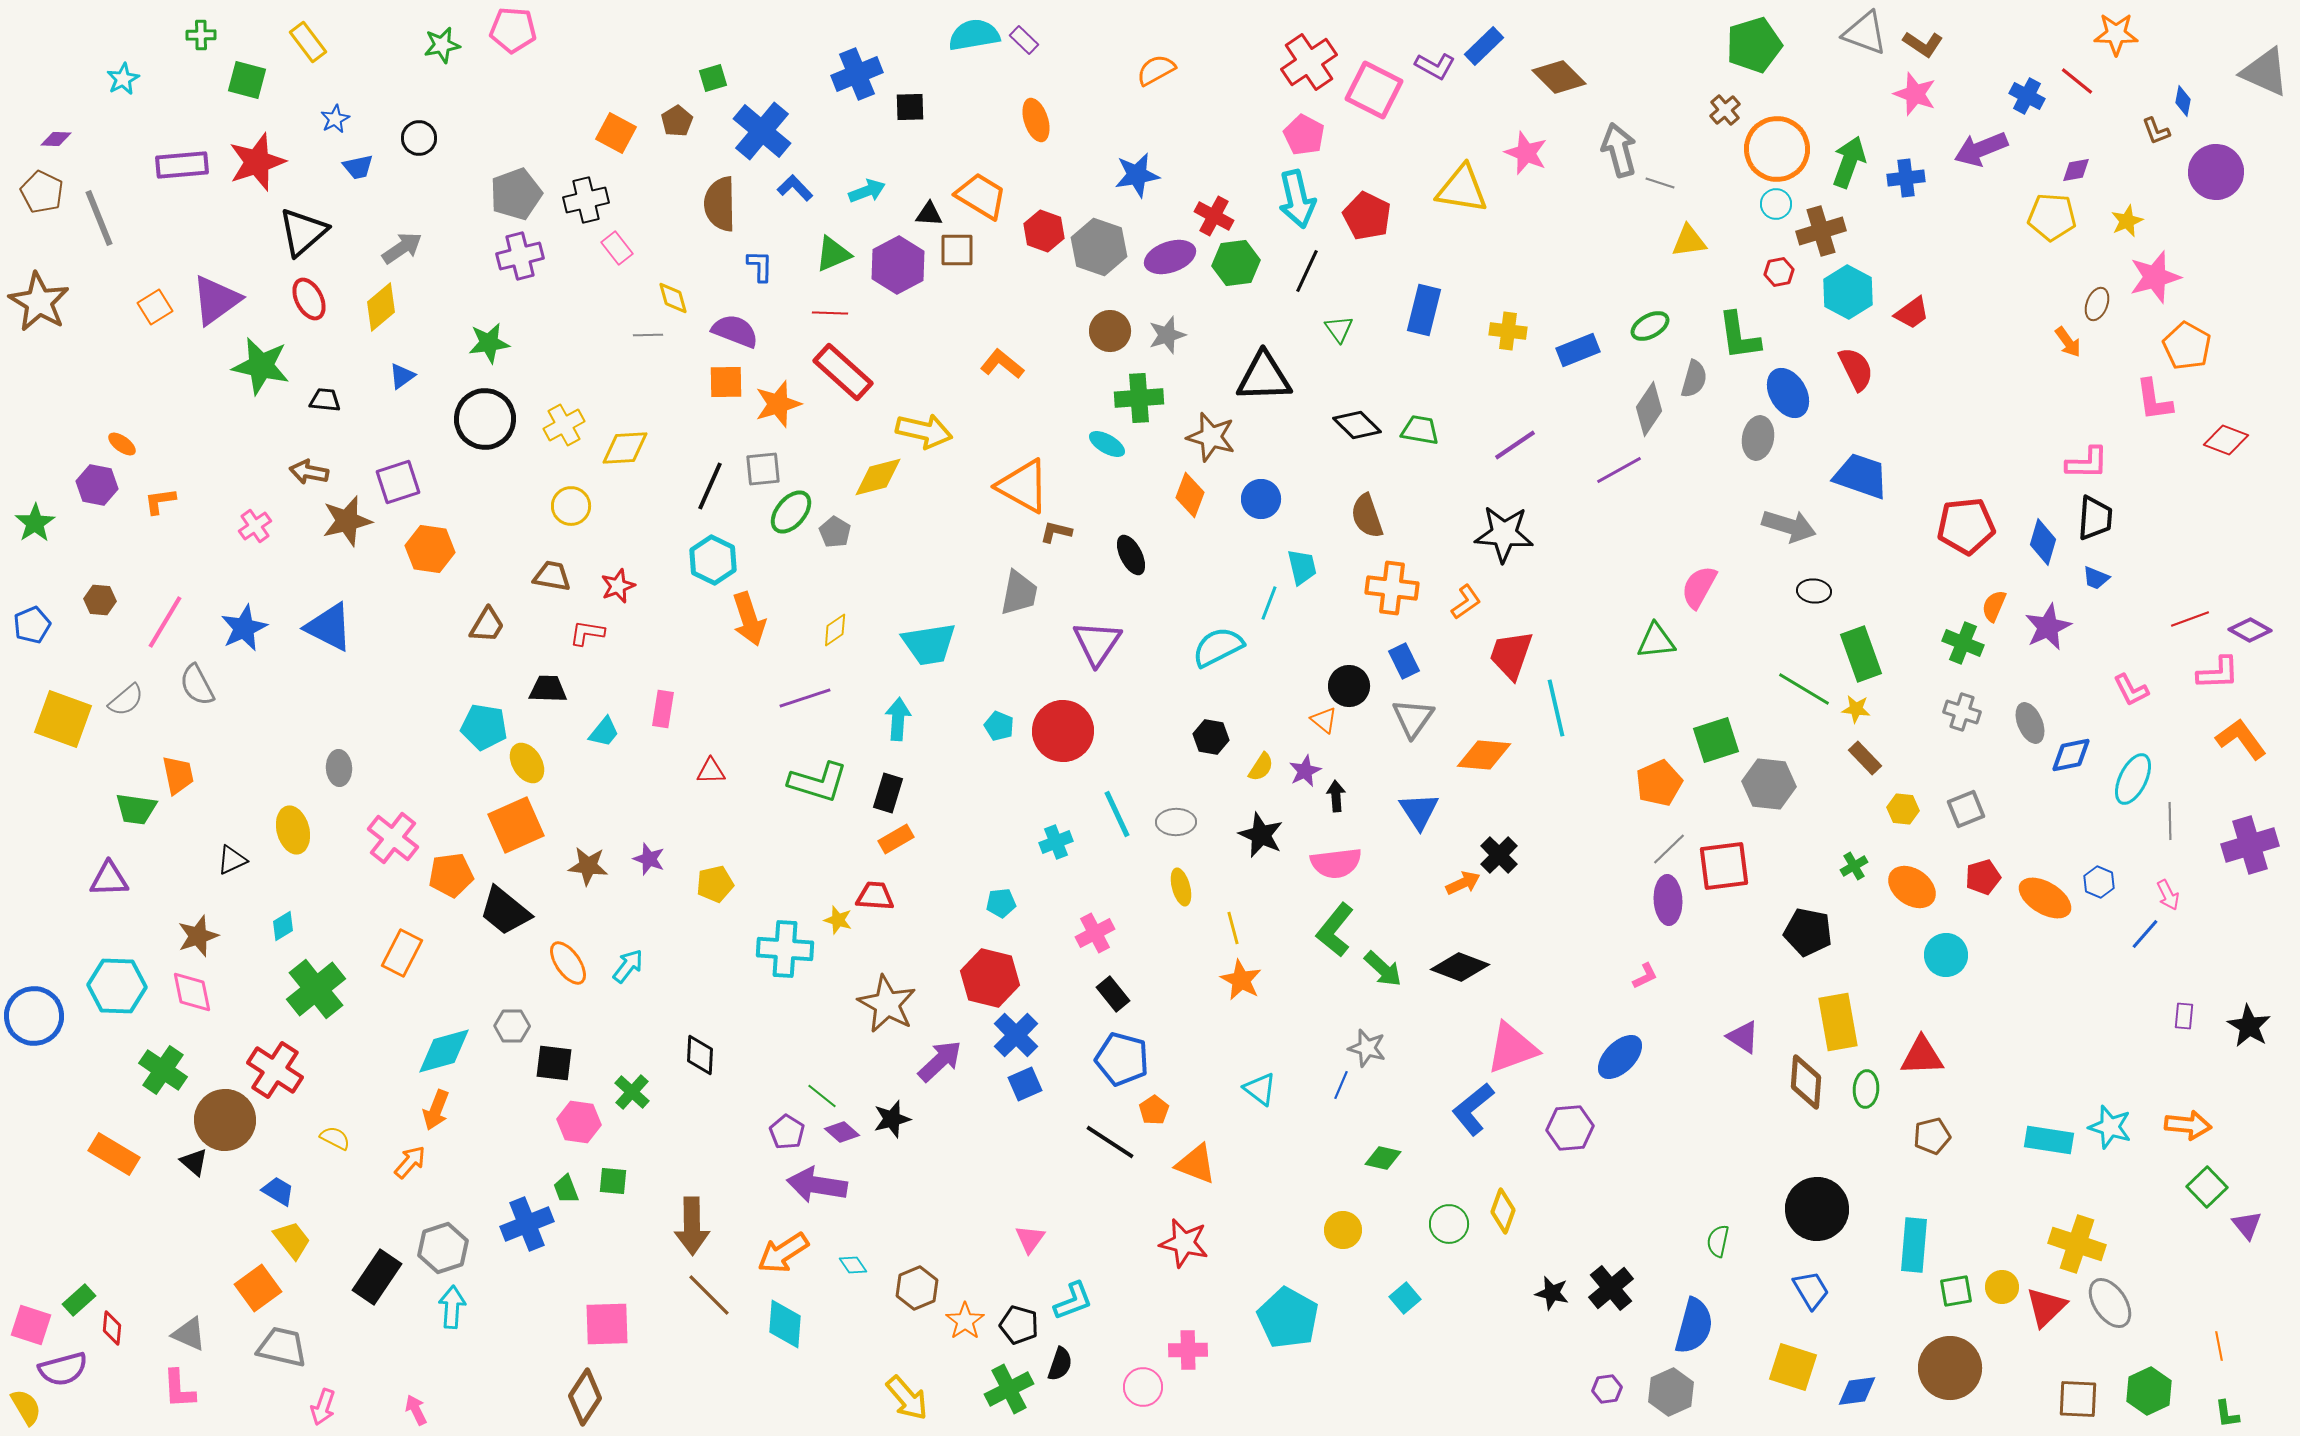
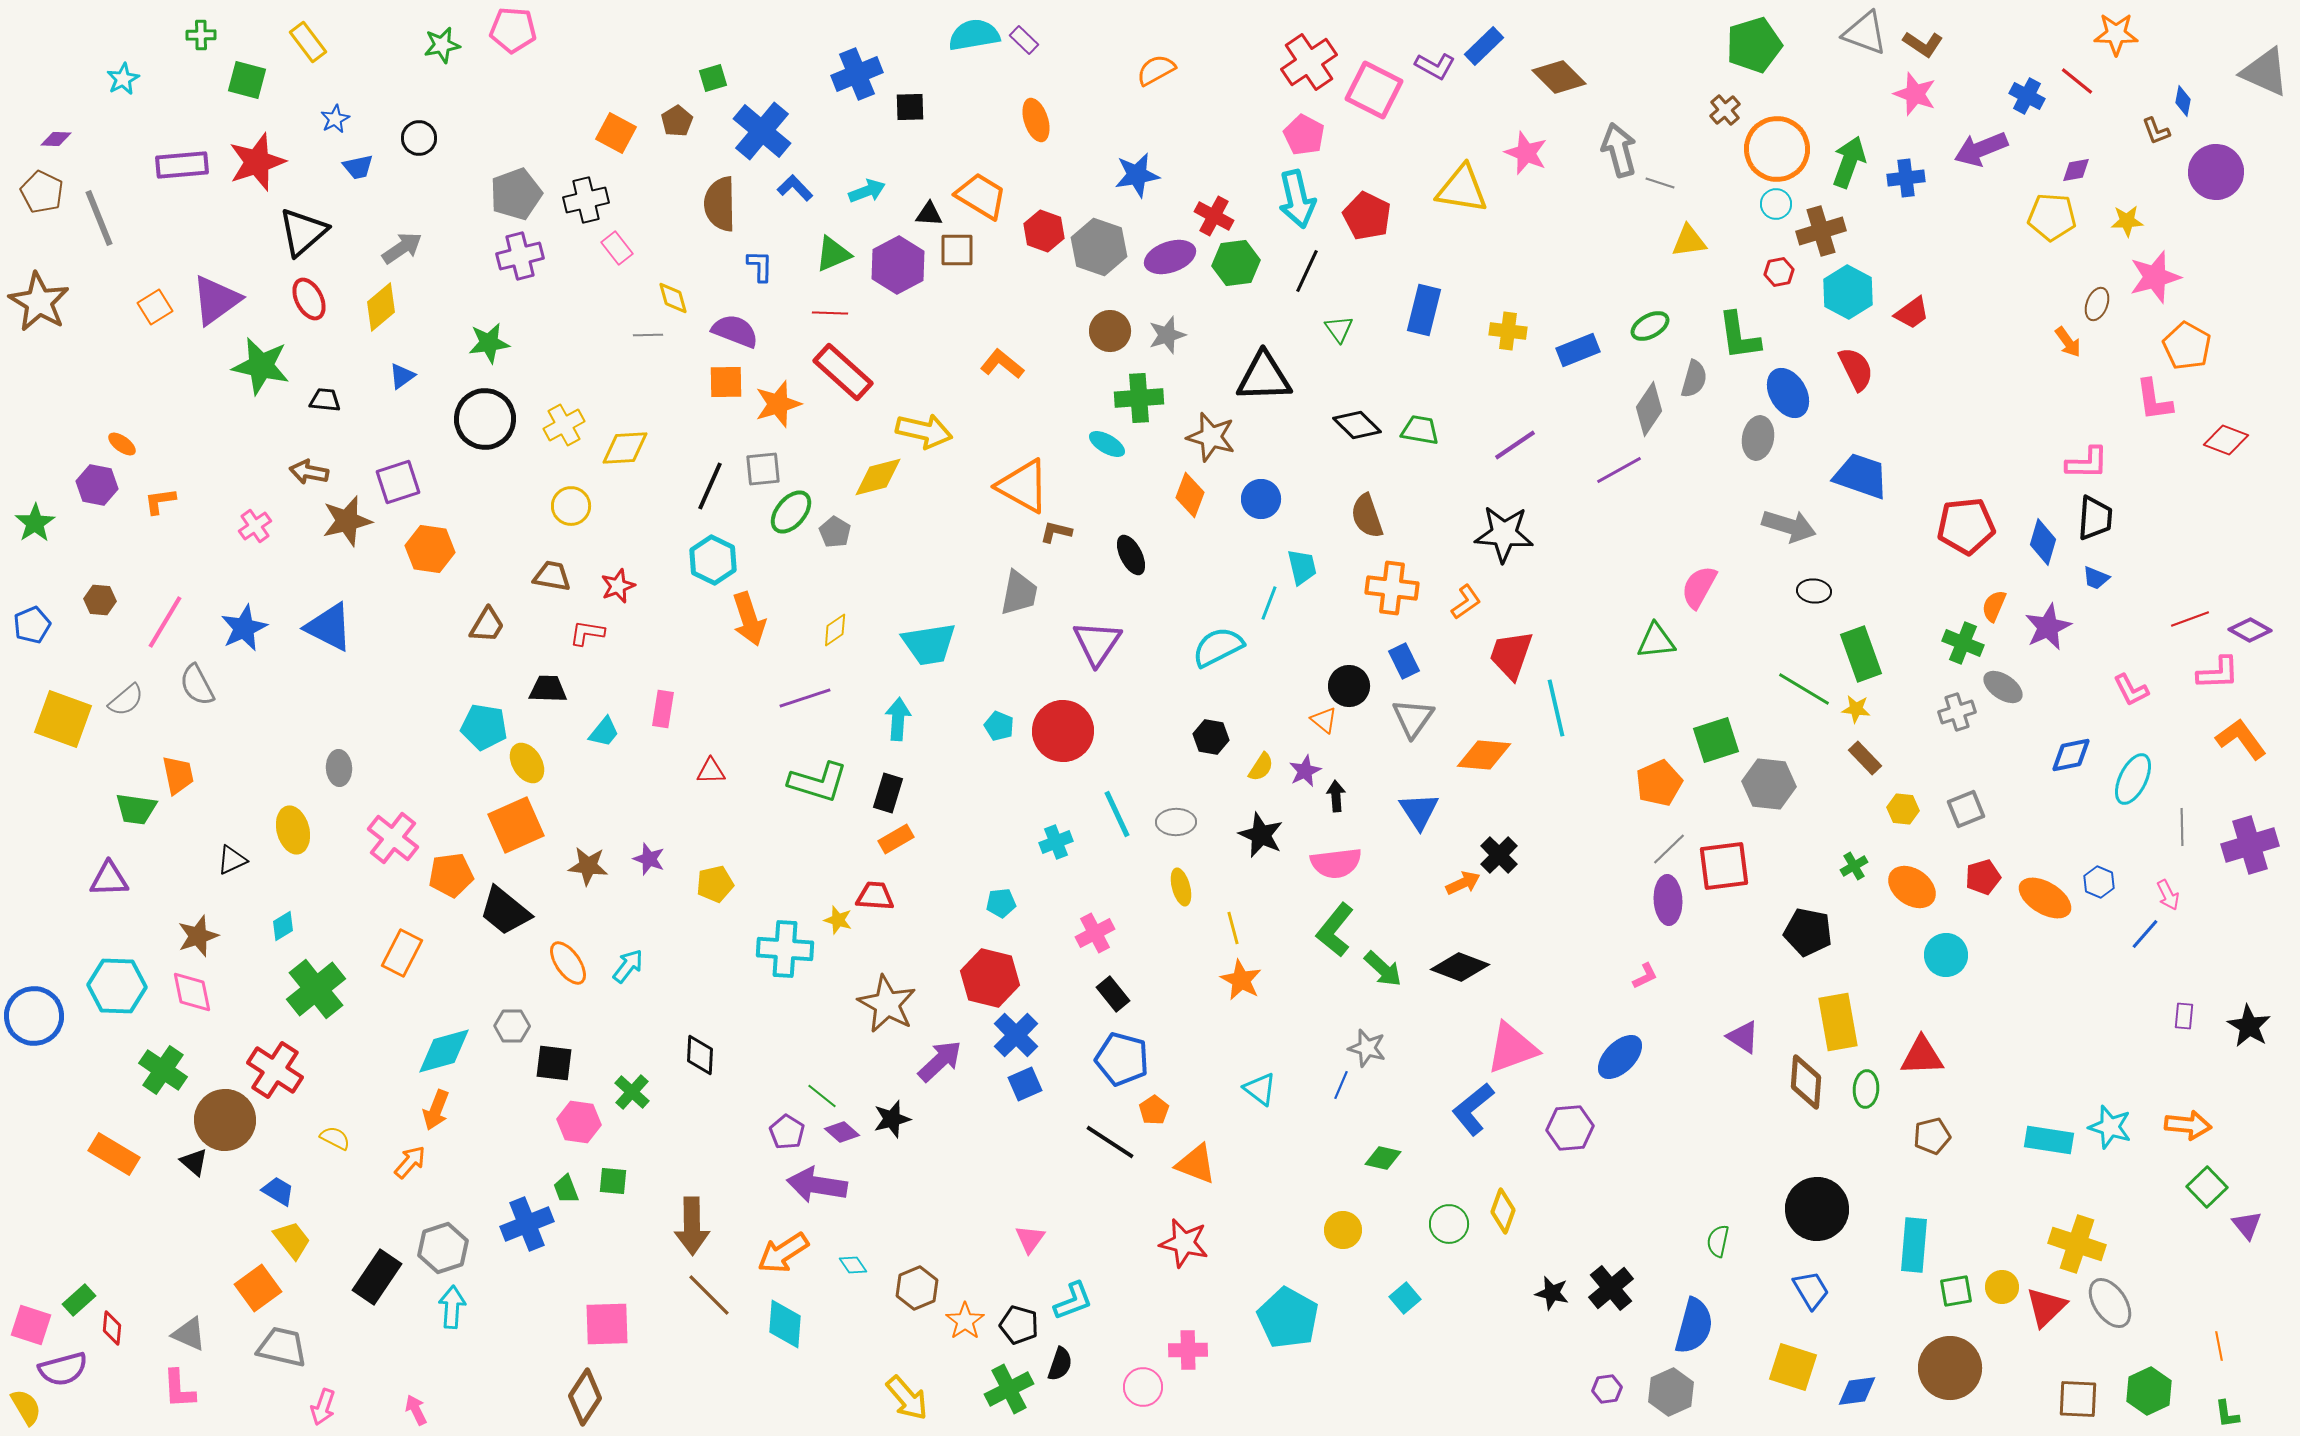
yellow star at (2127, 221): rotated 20 degrees clockwise
gray cross at (1962, 712): moved 5 px left; rotated 36 degrees counterclockwise
gray ellipse at (2030, 723): moved 27 px left, 36 px up; rotated 33 degrees counterclockwise
gray line at (2170, 821): moved 12 px right, 6 px down
